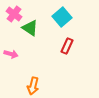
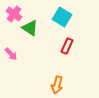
cyan square: rotated 18 degrees counterclockwise
pink arrow: rotated 32 degrees clockwise
orange arrow: moved 24 px right, 1 px up
